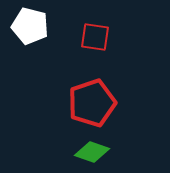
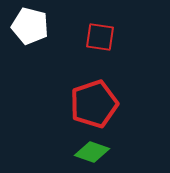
red square: moved 5 px right
red pentagon: moved 2 px right, 1 px down
